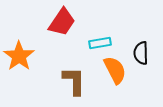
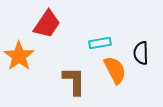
red trapezoid: moved 15 px left, 2 px down
